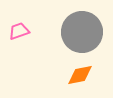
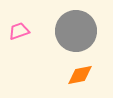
gray circle: moved 6 px left, 1 px up
